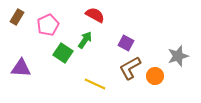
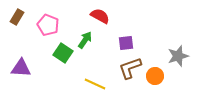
red semicircle: moved 5 px right, 1 px down
pink pentagon: rotated 25 degrees counterclockwise
purple square: rotated 35 degrees counterclockwise
brown L-shape: rotated 10 degrees clockwise
